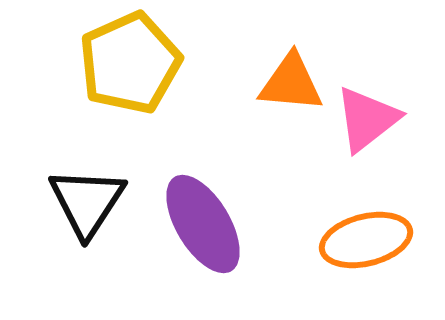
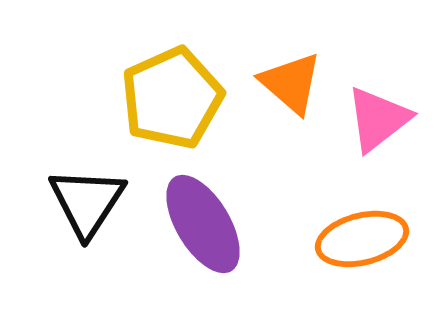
yellow pentagon: moved 42 px right, 35 px down
orange triangle: rotated 36 degrees clockwise
pink triangle: moved 11 px right
orange ellipse: moved 4 px left, 1 px up
